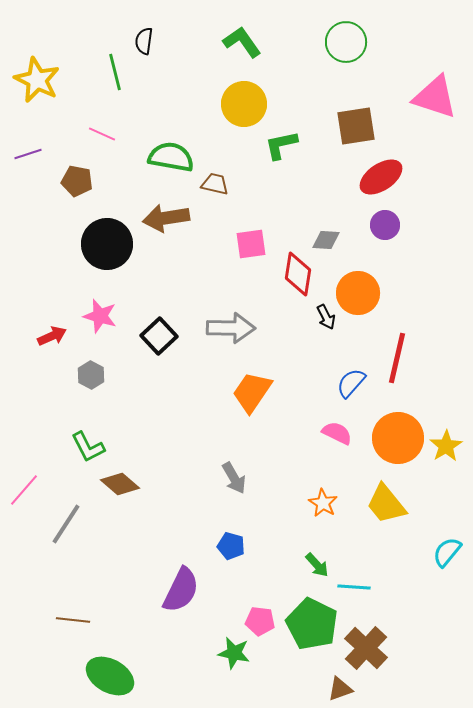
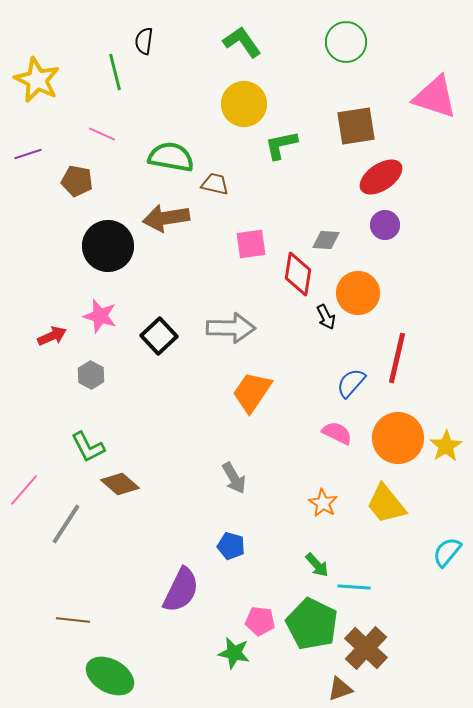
black circle at (107, 244): moved 1 px right, 2 px down
